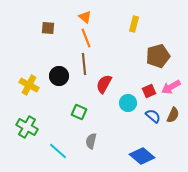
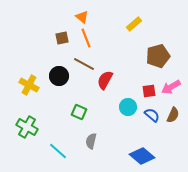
orange triangle: moved 3 px left
yellow rectangle: rotated 35 degrees clockwise
brown square: moved 14 px right, 10 px down; rotated 16 degrees counterclockwise
brown line: rotated 55 degrees counterclockwise
red semicircle: moved 1 px right, 4 px up
red square: rotated 16 degrees clockwise
cyan circle: moved 4 px down
blue semicircle: moved 1 px left, 1 px up
